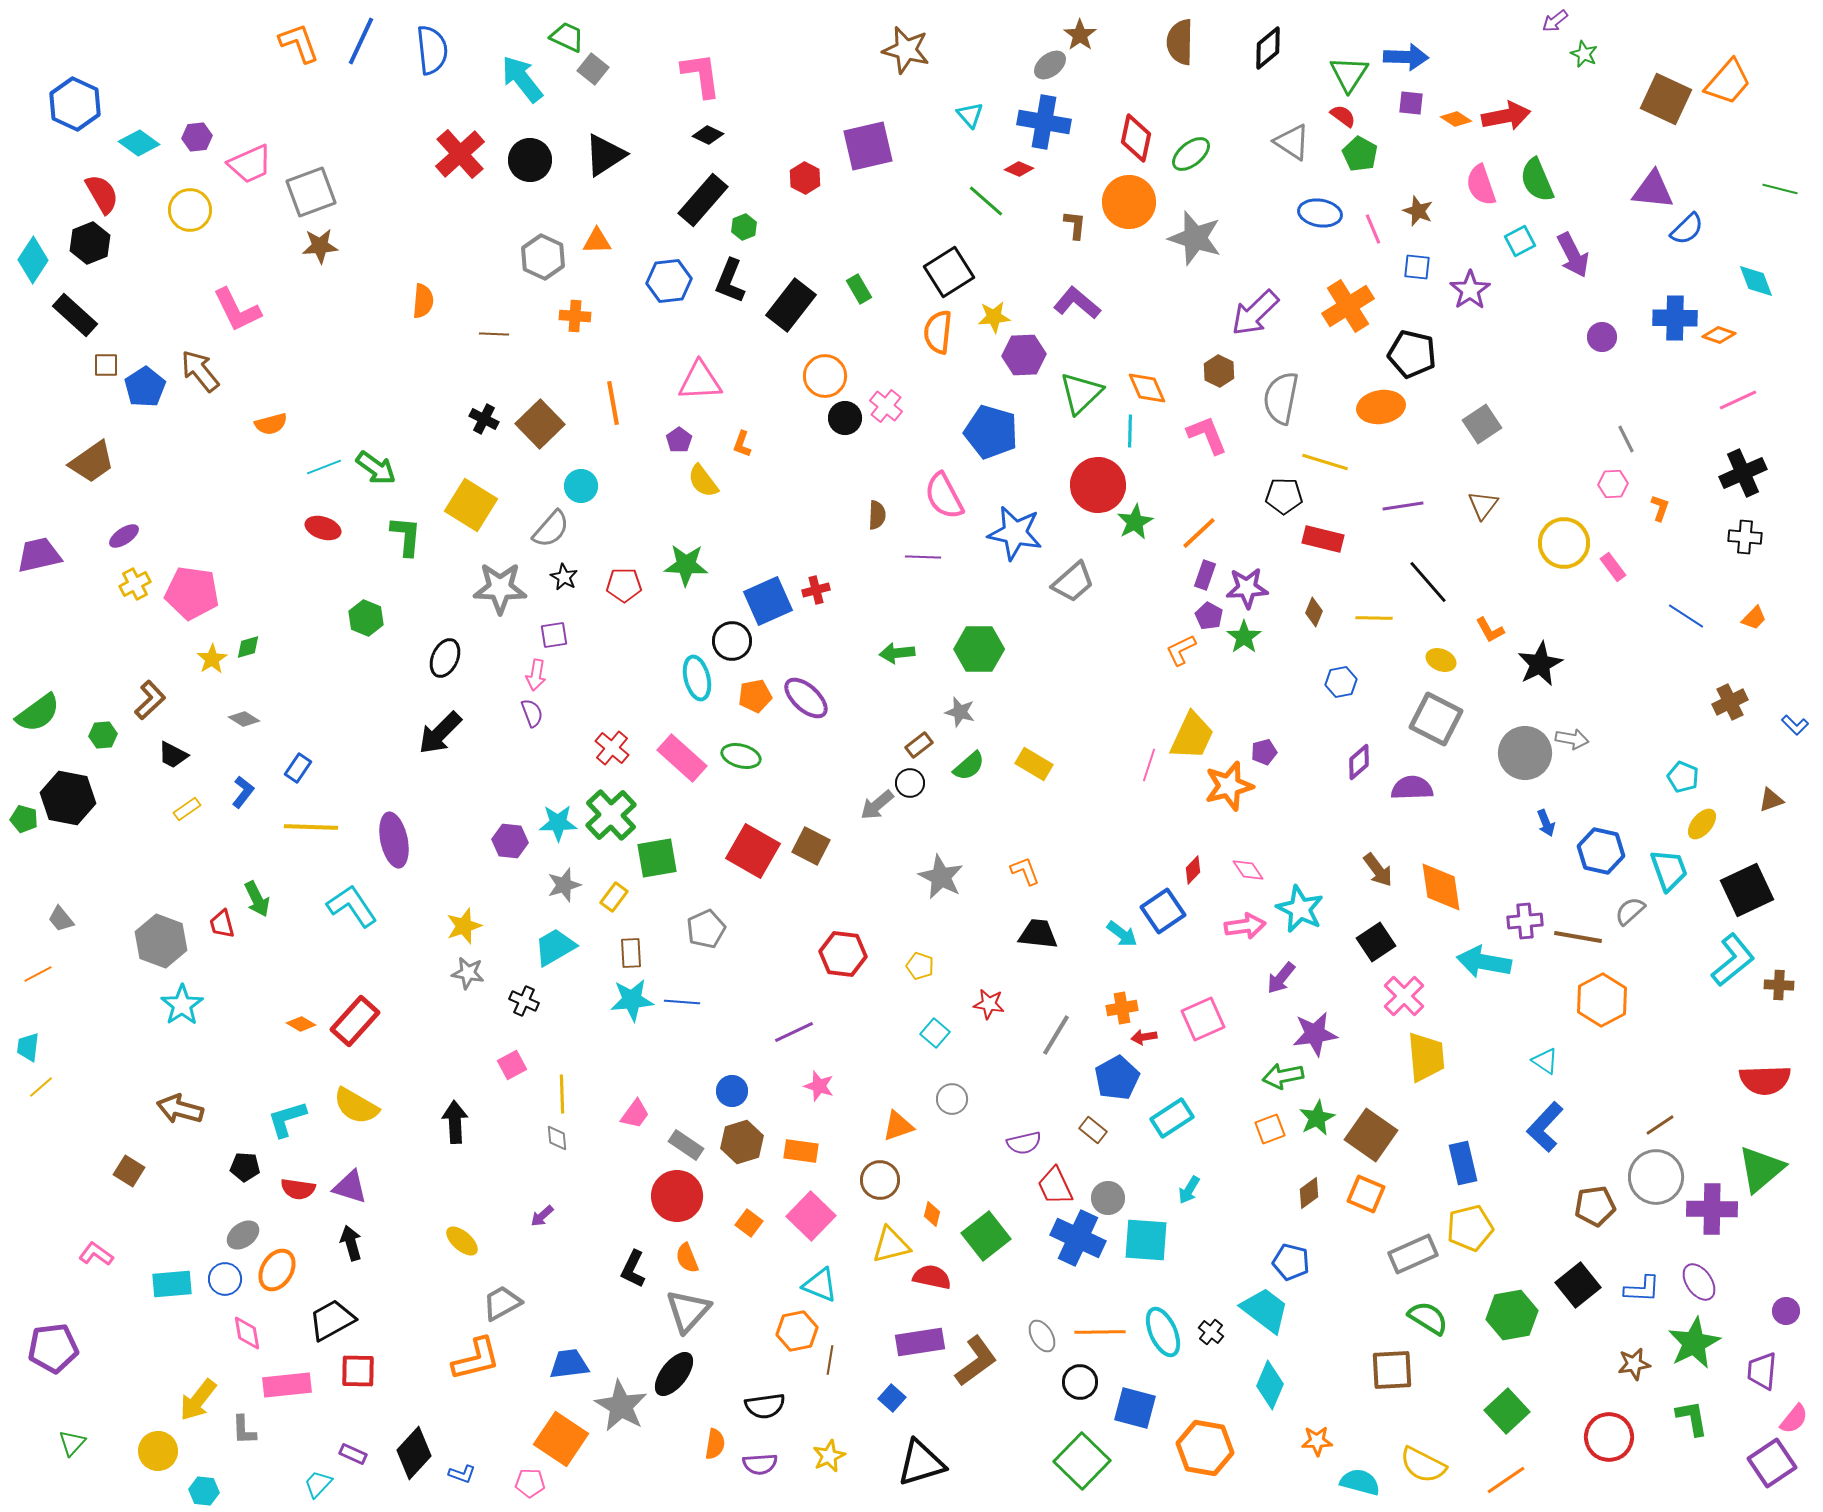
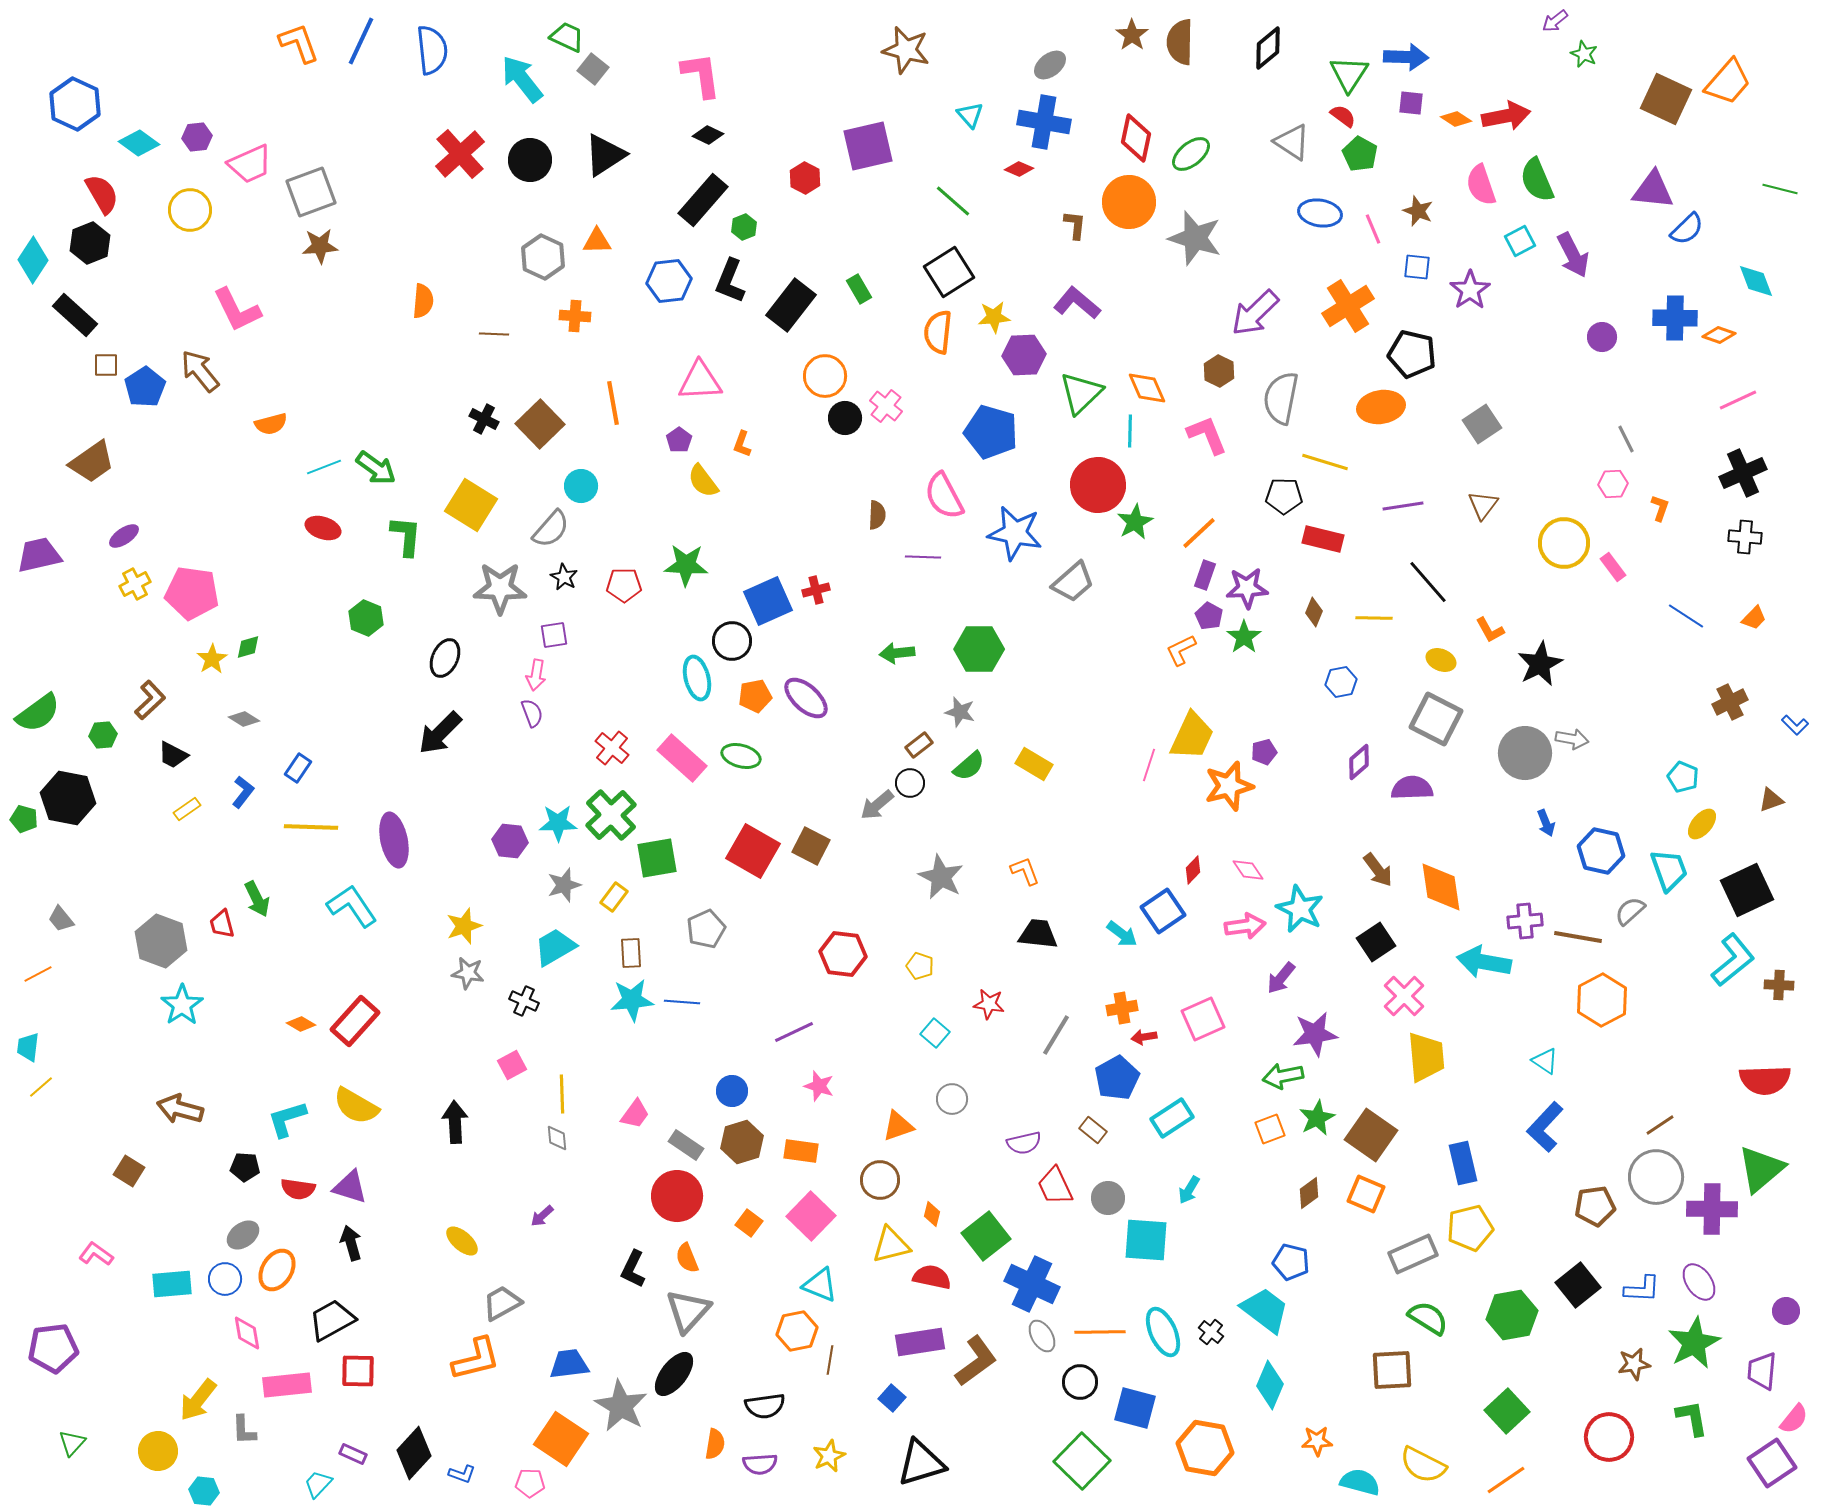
brown star at (1080, 35): moved 52 px right
green line at (986, 201): moved 33 px left
blue cross at (1078, 1238): moved 46 px left, 46 px down
